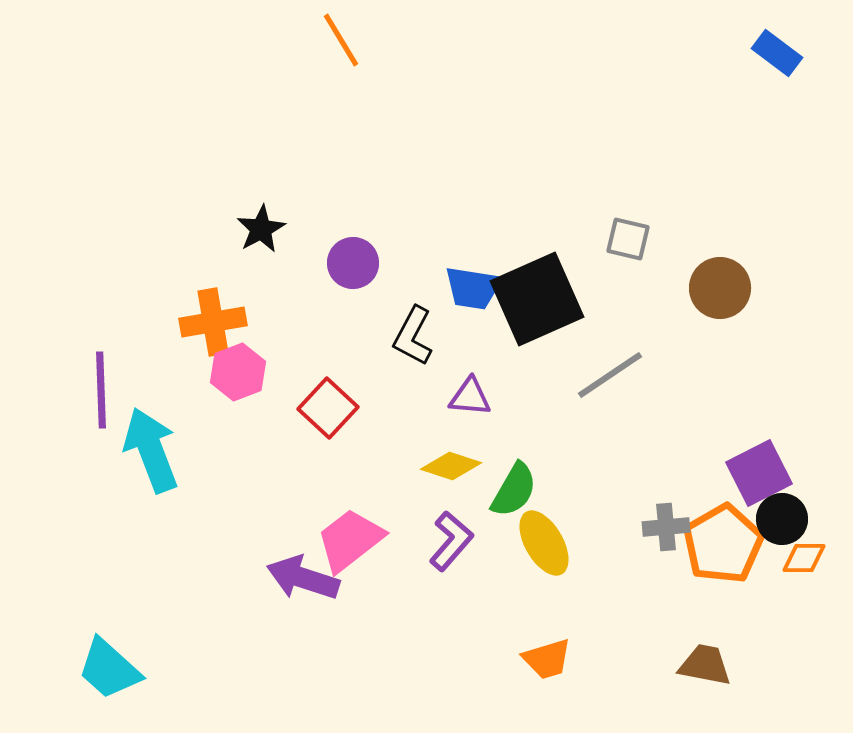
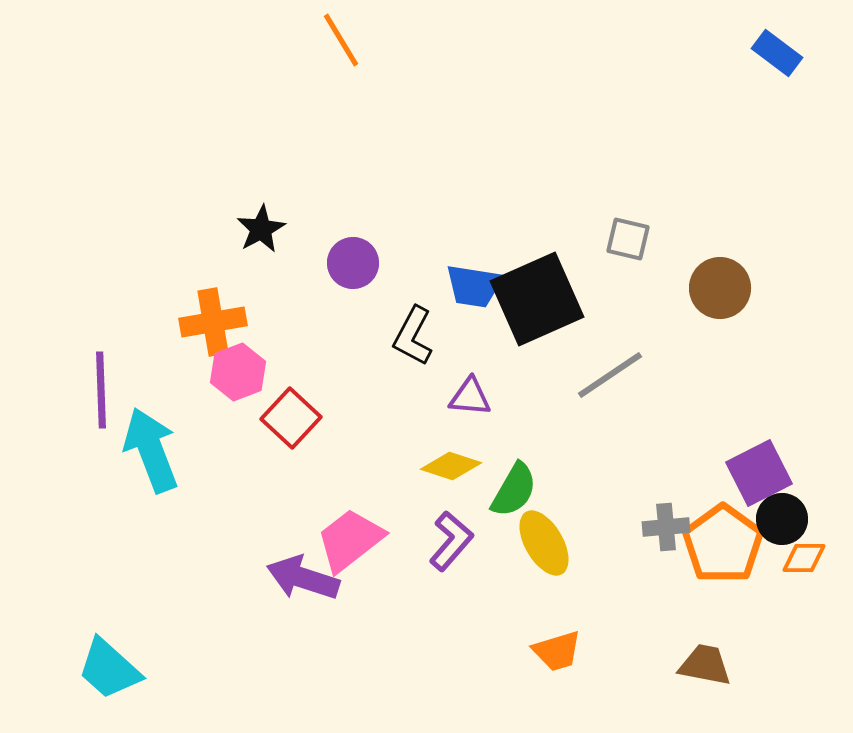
blue trapezoid: moved 1 px right, 2 px up
red square: moved 37 px left, 10 px down
orange pentagon: rotated 6 degrees counterclockwise
orange trapezoid: moved 10 px right, 8 px up
